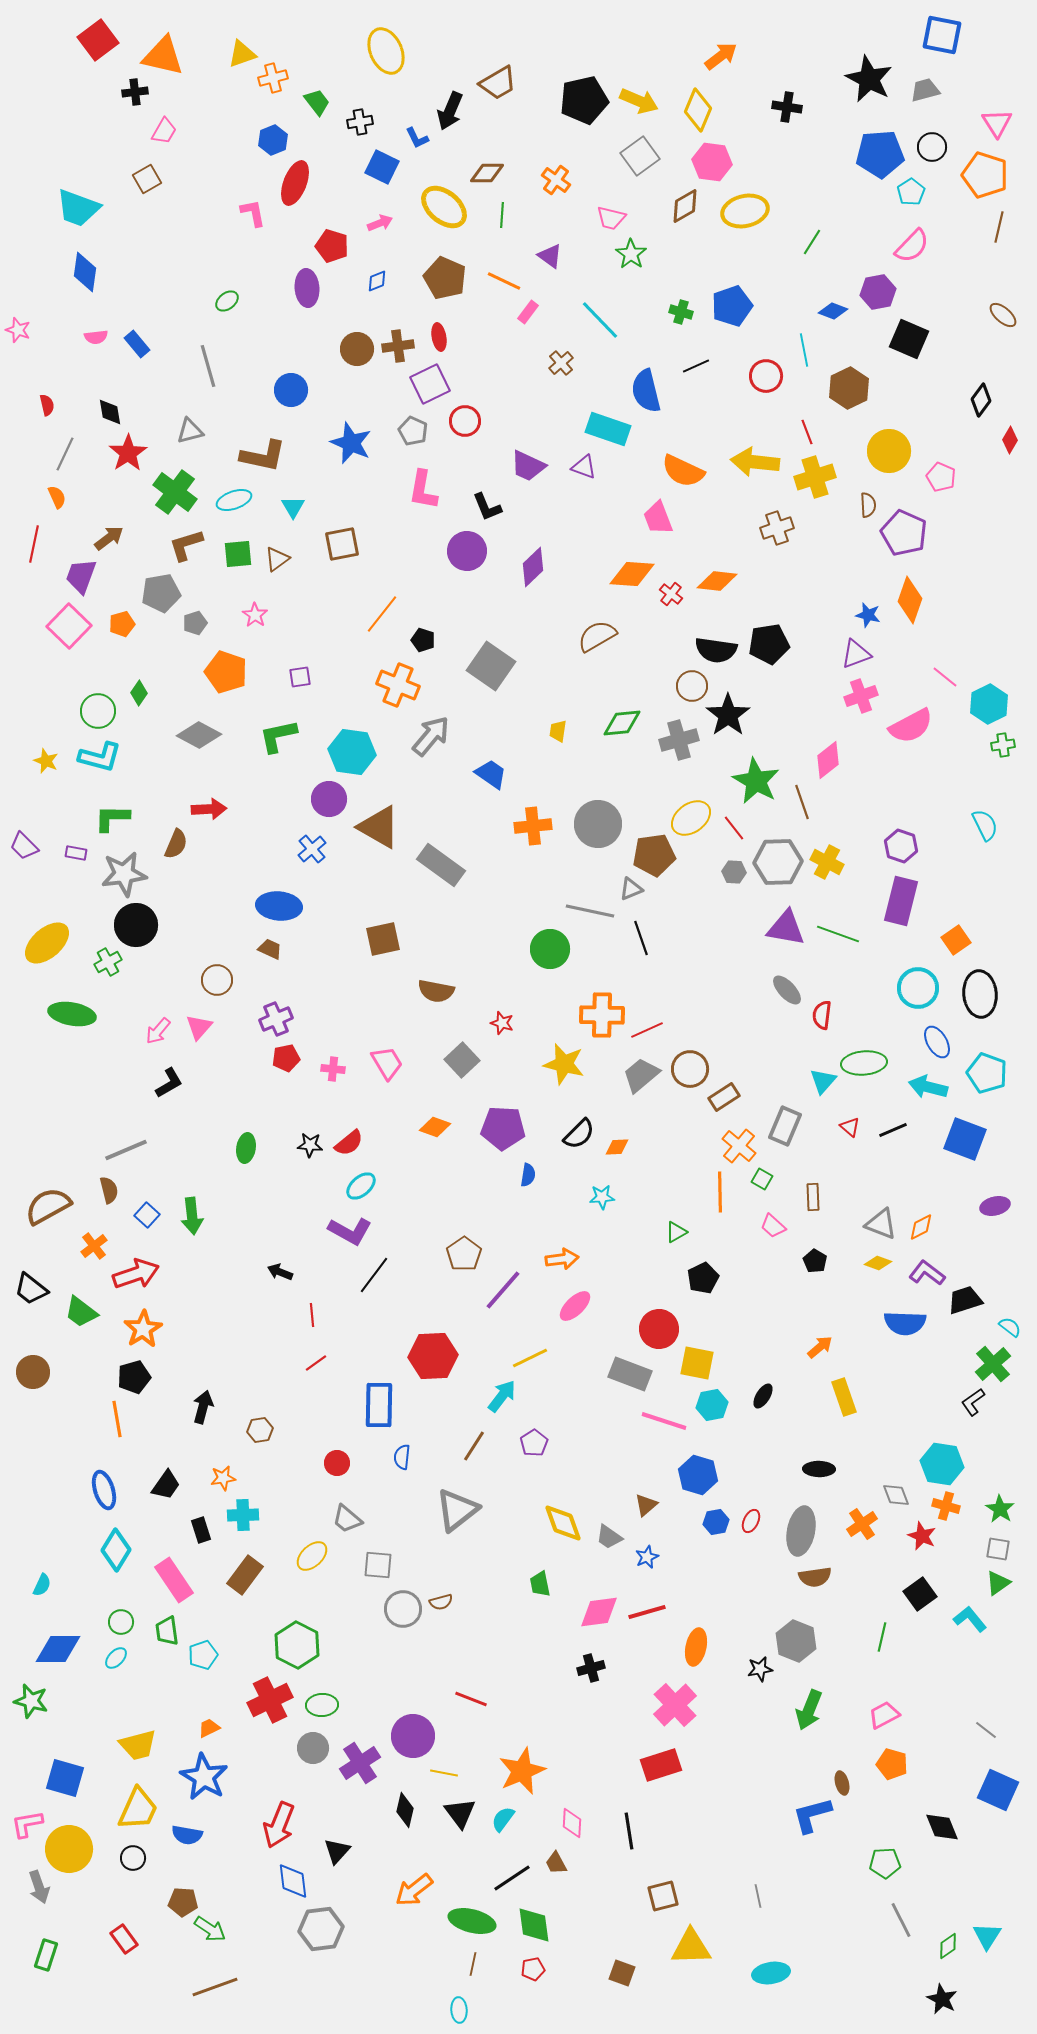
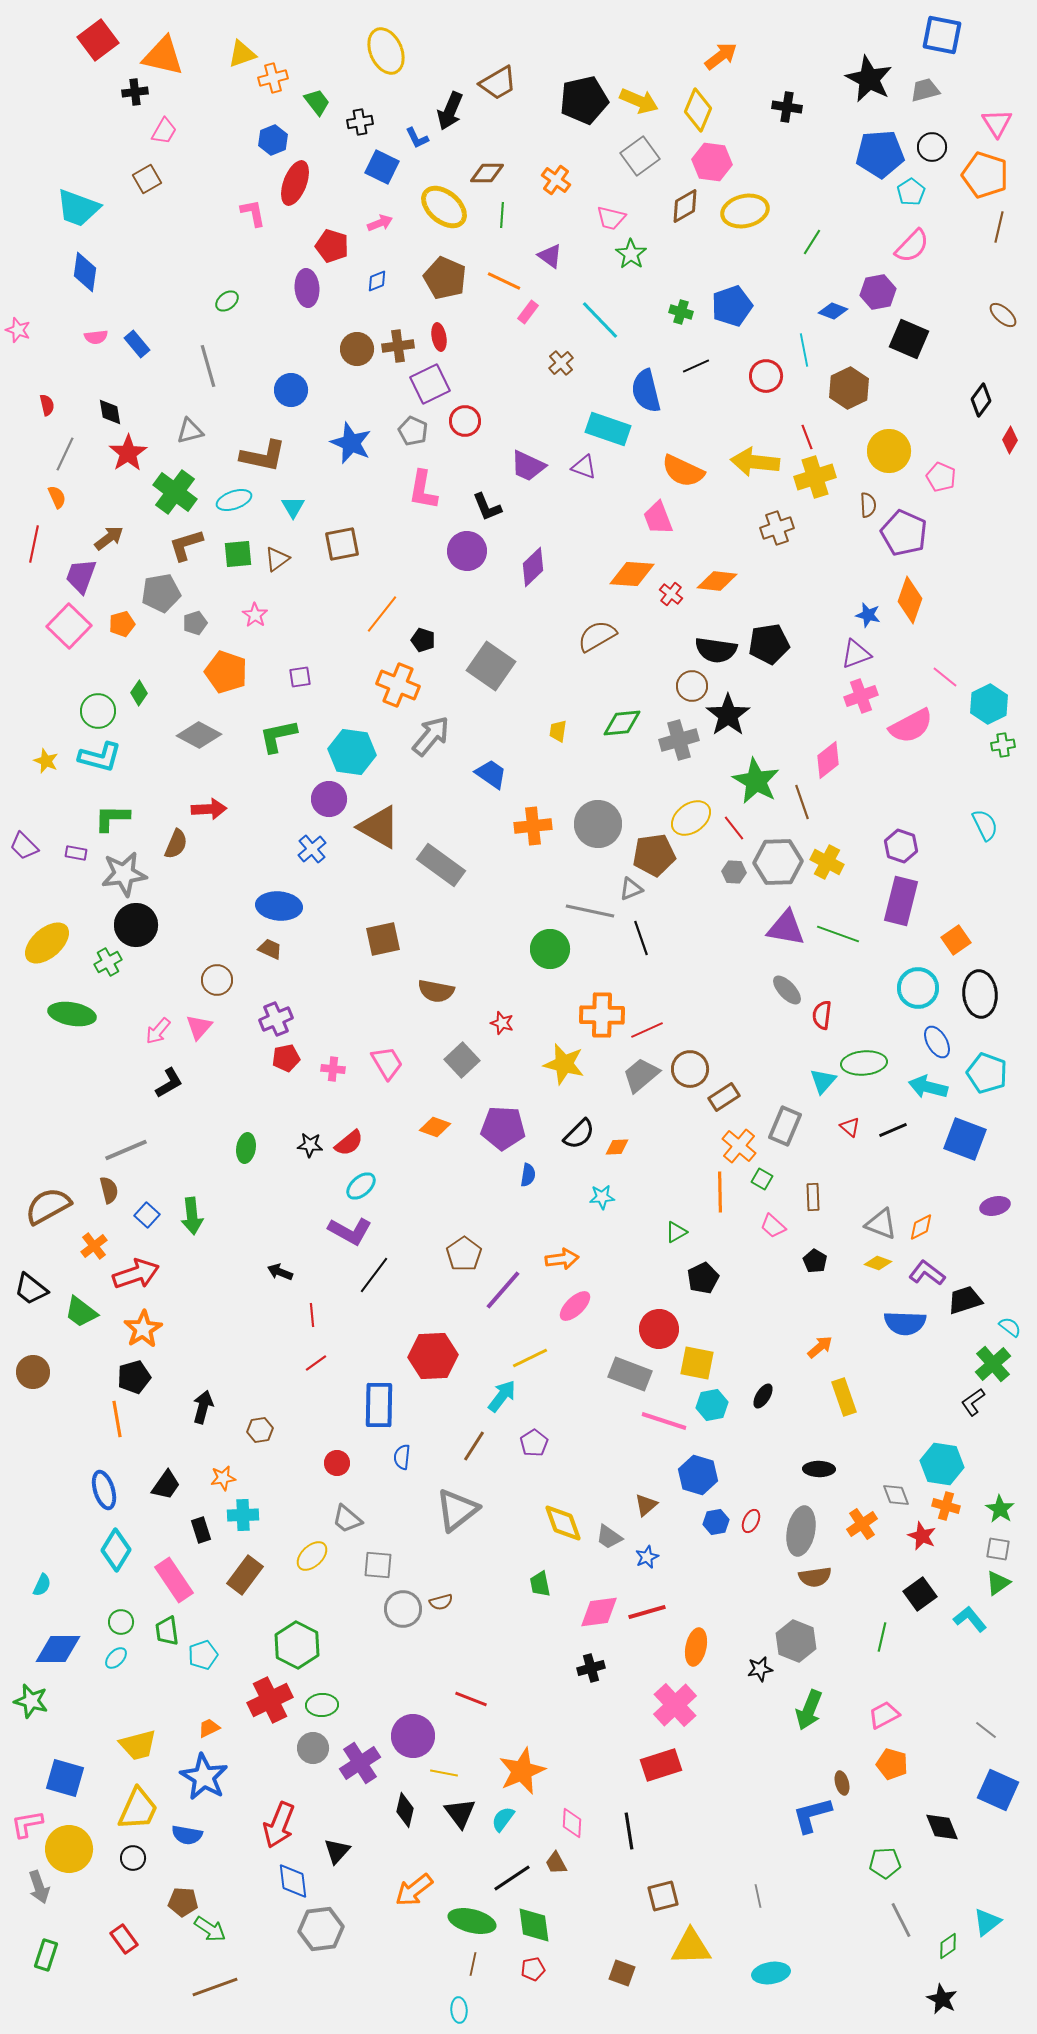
red line at (807, 432): moved 5 px down
cyan triangle at (987, 1936): moved 14 px up; rotated 20 degrees clockwise
